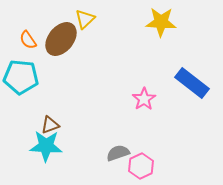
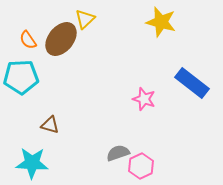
yellow star: rotated 12 degrees clockwise
cyan pentagon: rotated 8 degrees counterclockwise
pink star: rotated 20 degrees counterclockwise
brown triangle: rotated 36 degrees clockwise
cyan star: moved 14 px left, 17 px down
